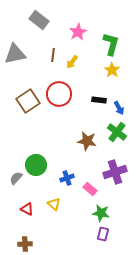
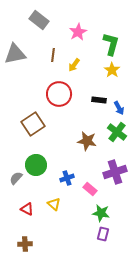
yellow arrow: moved 2 px right, 3 px down
brown square: moved 5 px right, 23 px down
